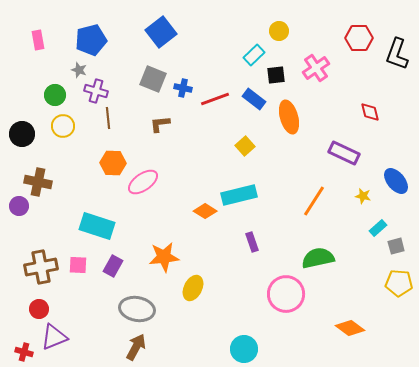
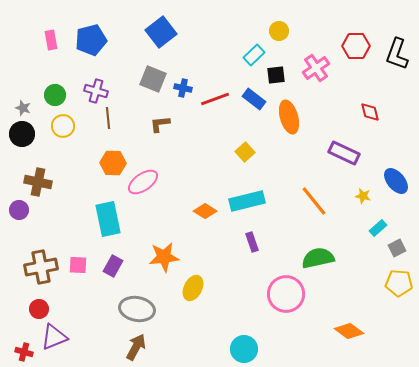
red hexagon at (359, 38): moved 3 px left, 8 px down
pink rectangle at (38, 40): moved 13 px right
gray star at (79, 70): moved 56 px left, 38 px down
yellow square at (245, 146): moved 6 px down
cyan rectangle at (239, 195): moved 8 px right, 6 px down
orange line at (314, 201): rotated 72 degrees counterclockwise
purple circle at (19, 206): moved 4 px down
cyan rectangle at (97, 226): moved 11 px right, 7 px up; rotated 60 degrees clockwise
gray square at (396, 246): moved 1 px right, 2 px down; rotated 12 degrees counterclockwise
orange diamond at (350, 328): moved 1 px left, 3 px down
